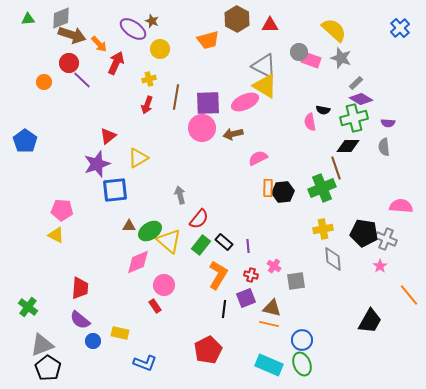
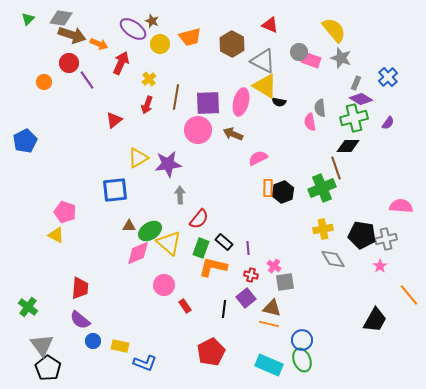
gray diamond at (61, 18): rotated 30 degrees clockwise
green triangle at (28, 19): rotated 40 degrees counterclockwise
brown hexagon at (237, 19): moved 5 px left, 25 px down
red triangle at (270, 25): rotated 24 degrees clockwise
blue cross at (400, 28): moved 12 px left, 49 px down
yellow semicircle at (334, 30): rotated 8 degrees clockwise
orange trapezoid at (208, 40): moved 18 px left, 3 px up
orange arrow at (99, 44): rotated 24 degrees counterclockwise
yellow circle at (160, 49): moved 5 px up
red arrow at (116, 63): moved 5 px right
gray triangle at (264, 66): moved 1 px left, 5 px up
yellow cross at (149, 79): rotated 24 degrees counterclockwise
purple line at (82, 80): moved 5 px right; rotated 12 degrees clockwise
gray rectangle at (356, 83): rotated 24 degrees counterclockwise
pink ellipse at (245, 102): moved 4 px left; rotated 52 degrees counterclockwise
black semicircle at (323, 110): moved 44 px left, 8 px up
purple semicircle at (388, 123): rotated 56 degrees counterclockwise
pink circle at (202, 128): moved 4 px left, 2 px down
brown arrow at (233, 134): rotated 36 degrees clockwise
red triangle at (108, 136): moved 6 px right, 16 px up
blue pentagon at (25, 141): rotated 10 degrees clockwise
gray semicircle at (384, 147): moved 64 px left, 39 px up
purple star at (97, 164): moved 71 px right; rotated 12 degrees clockwise
black hexagon at (283, 192): rotated 15 degrees counterclockwise
gray arrow at (180, 195): rotated 12 degrees clockwise
pink pentagon at (62, 210): moved 3 px right, 2 px down; rotated 15 degrees clockwise
black pentagon at (364, 233): moved 2 px left, 2 px down
gray cross at (386, 239): rotated 35 degrees counterclockwise
yellow triangle at (169, 241): moved 2 px down
green rectangle at (201, 245): moved 3 px down; rotated 18 degrees counterclockwise
purple line at (248, 246): moved 2 px down
gray diamond at (333, 259): rotated 25 degrees counterclockwise
pink diamond at (138, 262): moved 9 px up
orange L-shape at (218, 275): moved 5 px left, 8 px up; rotated 108 degrees counterclockwise
gray square at (296, 281): moved 11 px left, 1 px down
purple square at (246, 298): rotated 18 degrees counterclockwise
red rectangle at (155, 306): moved 30 px right
black trapezoid at (370, 321): moved 5 px right, 1 px up
yellow rectangle at (120, 333): moved 13 px down
gray triangle at (42, 345): rotated 45 degrees counterclockwise
red pentagon at (208, 350): moved 3 px right, 2 px down
green ellipse at (302, 364): moved 4 px up
